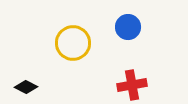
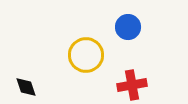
yellow circle: moved 13 px right, 12 px down
black diamond: rotated 45 degrees clockwise
